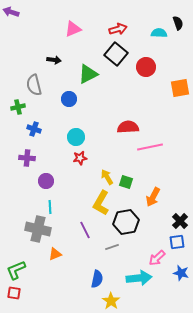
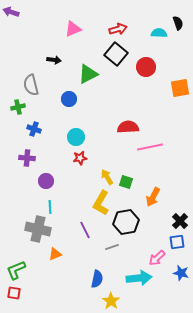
gray semicircle: moved 3 px left
